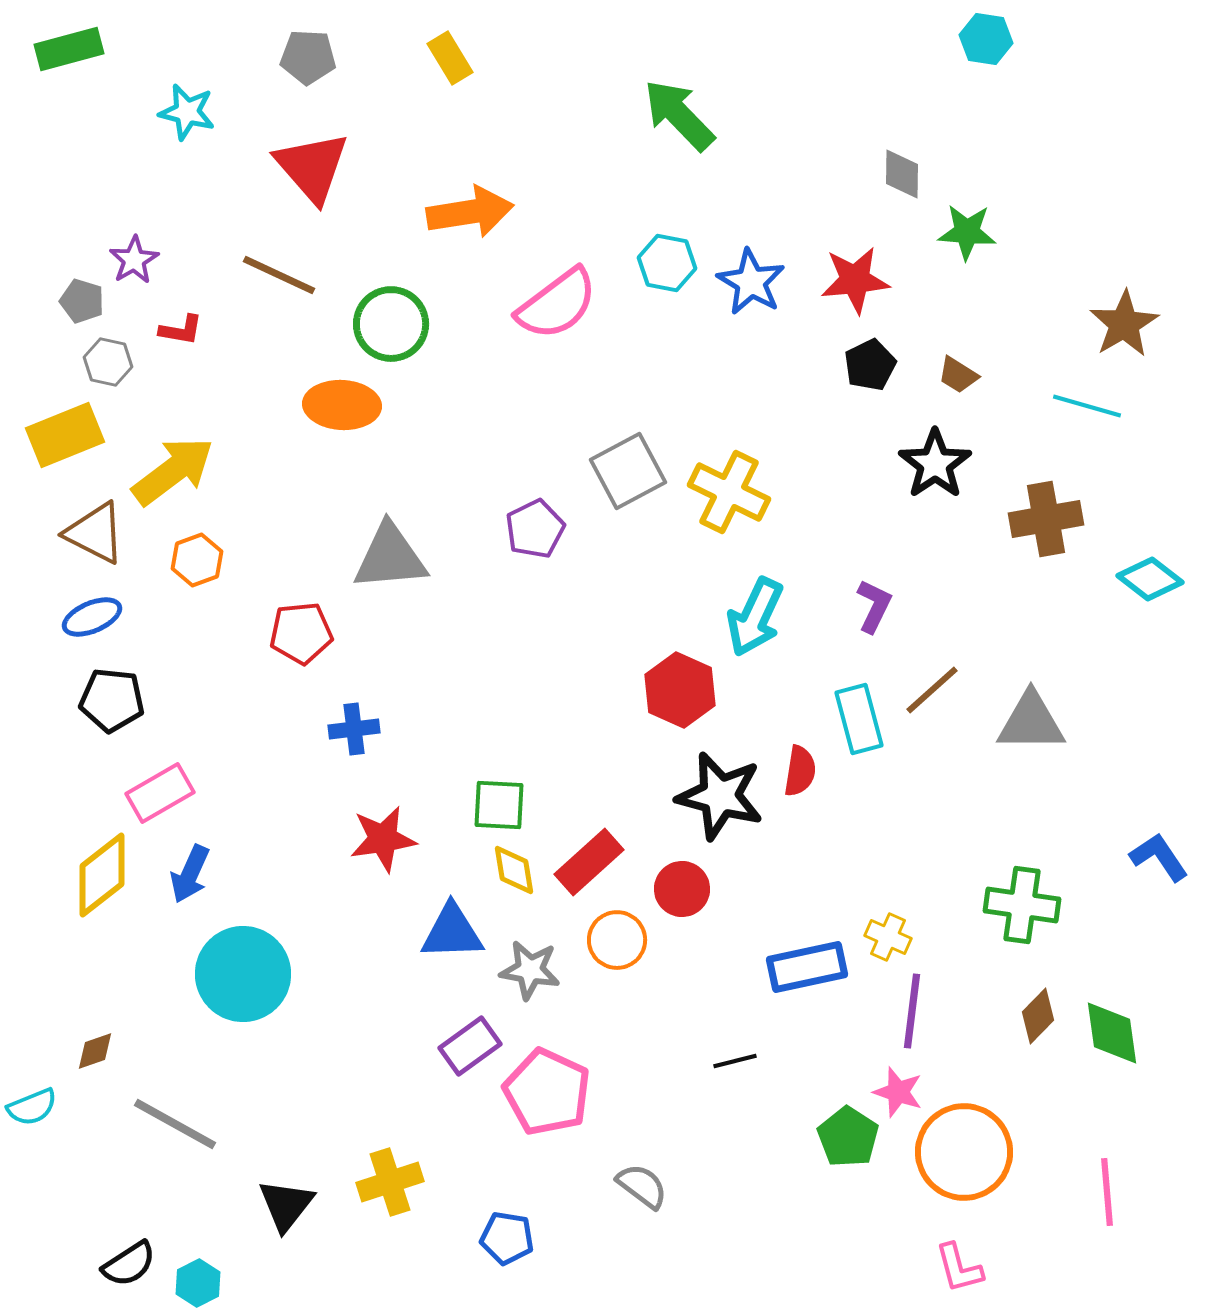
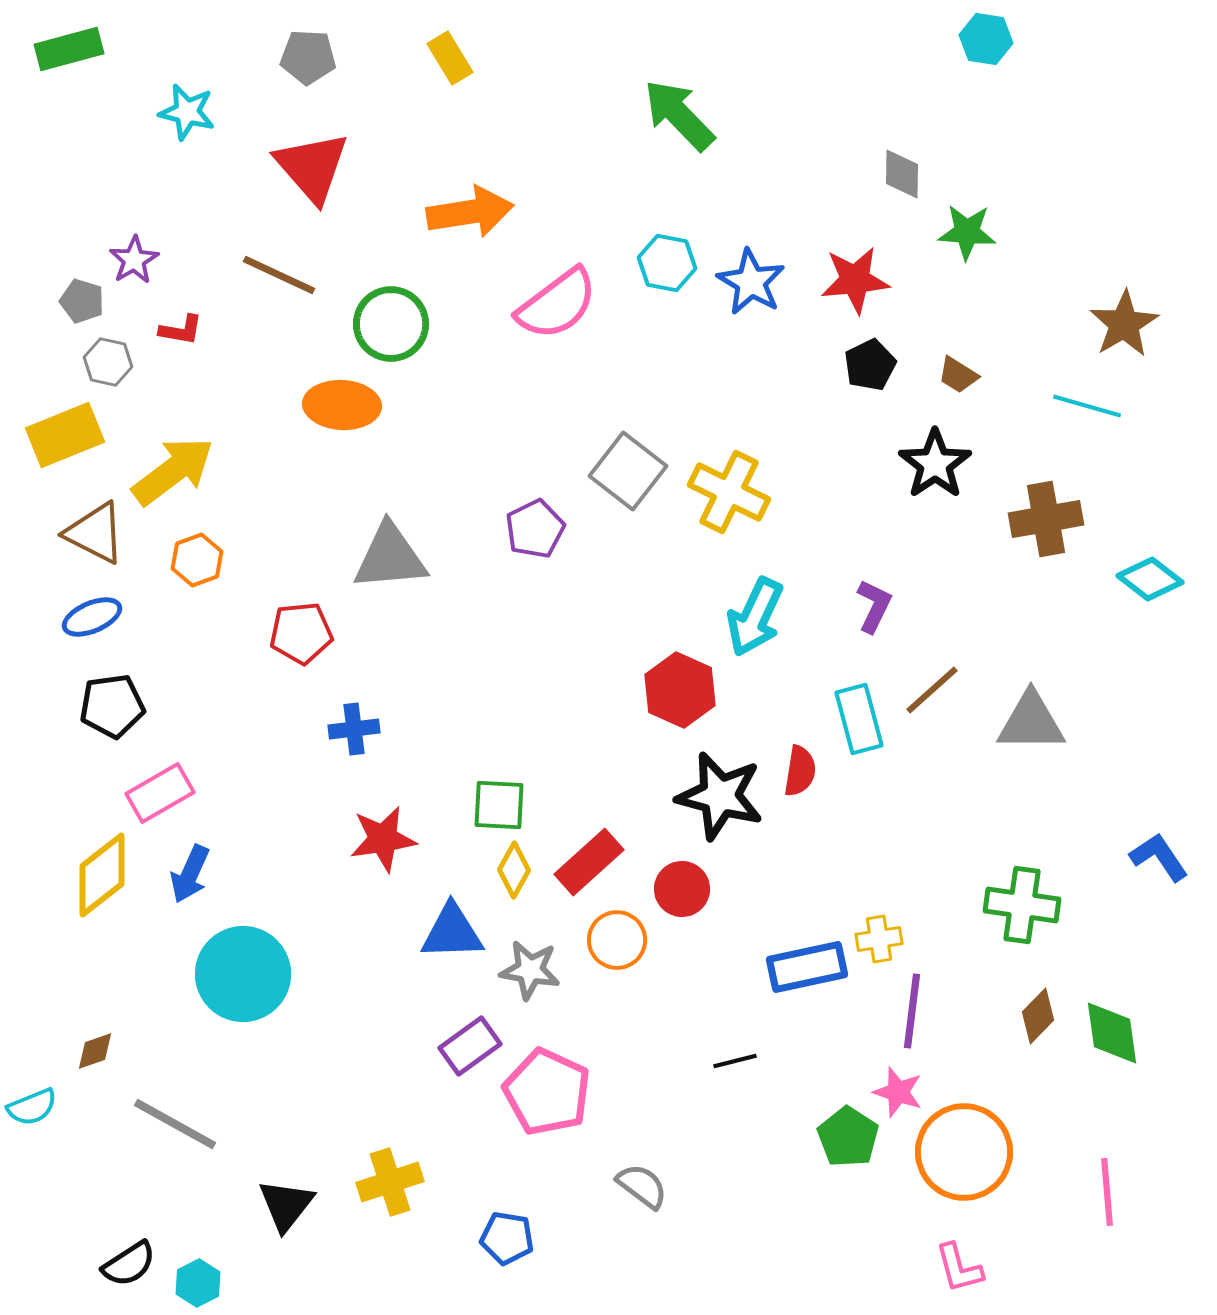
gray square at (628, 471): rotated 24 degrees counterclockwise
black pentagon at (112, 700): moved 6 px down; rotated 14 degrees counterclockwise
yellow diamond at (514, 870): rotated 38 degrees clockwise
yellow cross at (888, 937): moved 9 px left, 2 px down; rotated 33 degrees counterclockwise
